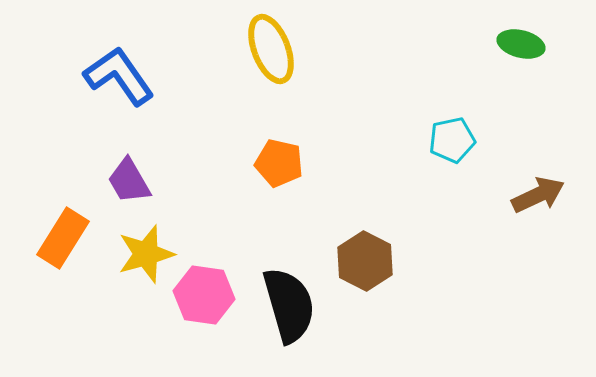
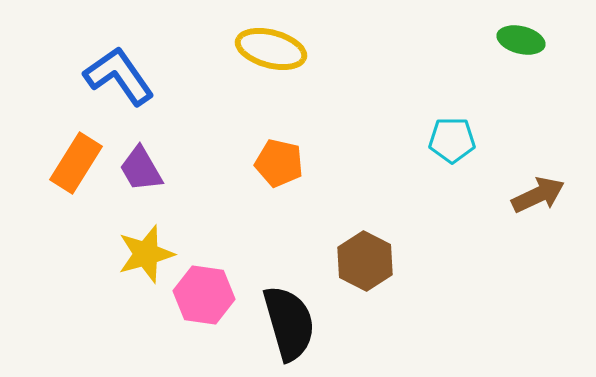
green ellipse: moved 4 px up
yellow ellipse: rotated 54 degrees counterclockwise
cyan pentagon: rotated 12 degrees clockwise
purple trapezoid: moved 12 px right, 12 px up
orange rectangle: moved 13 px right, 75 px up
black semicircle: moved 18 px down
